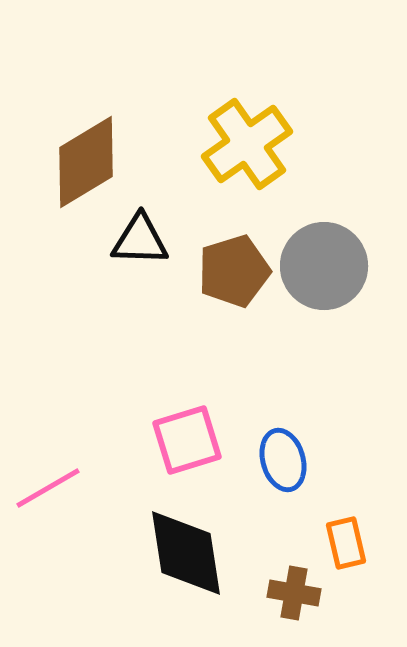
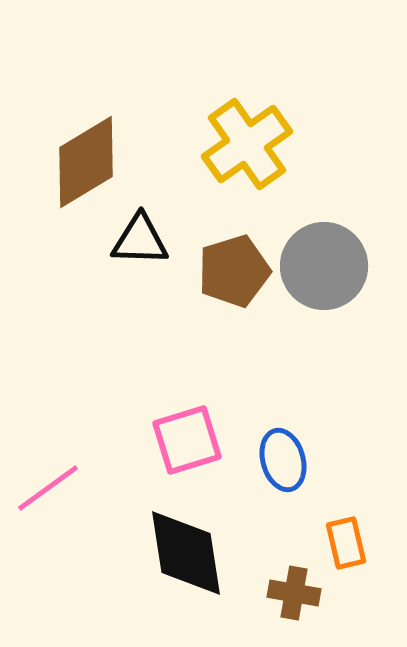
pink line: rotated 6 degrees counterclockwise
